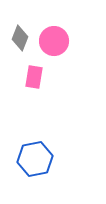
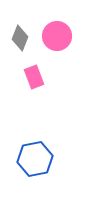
pink circle: moved 3 px right, 5 px up
pink rectangle: rotated 30 degrees counterclockwise
